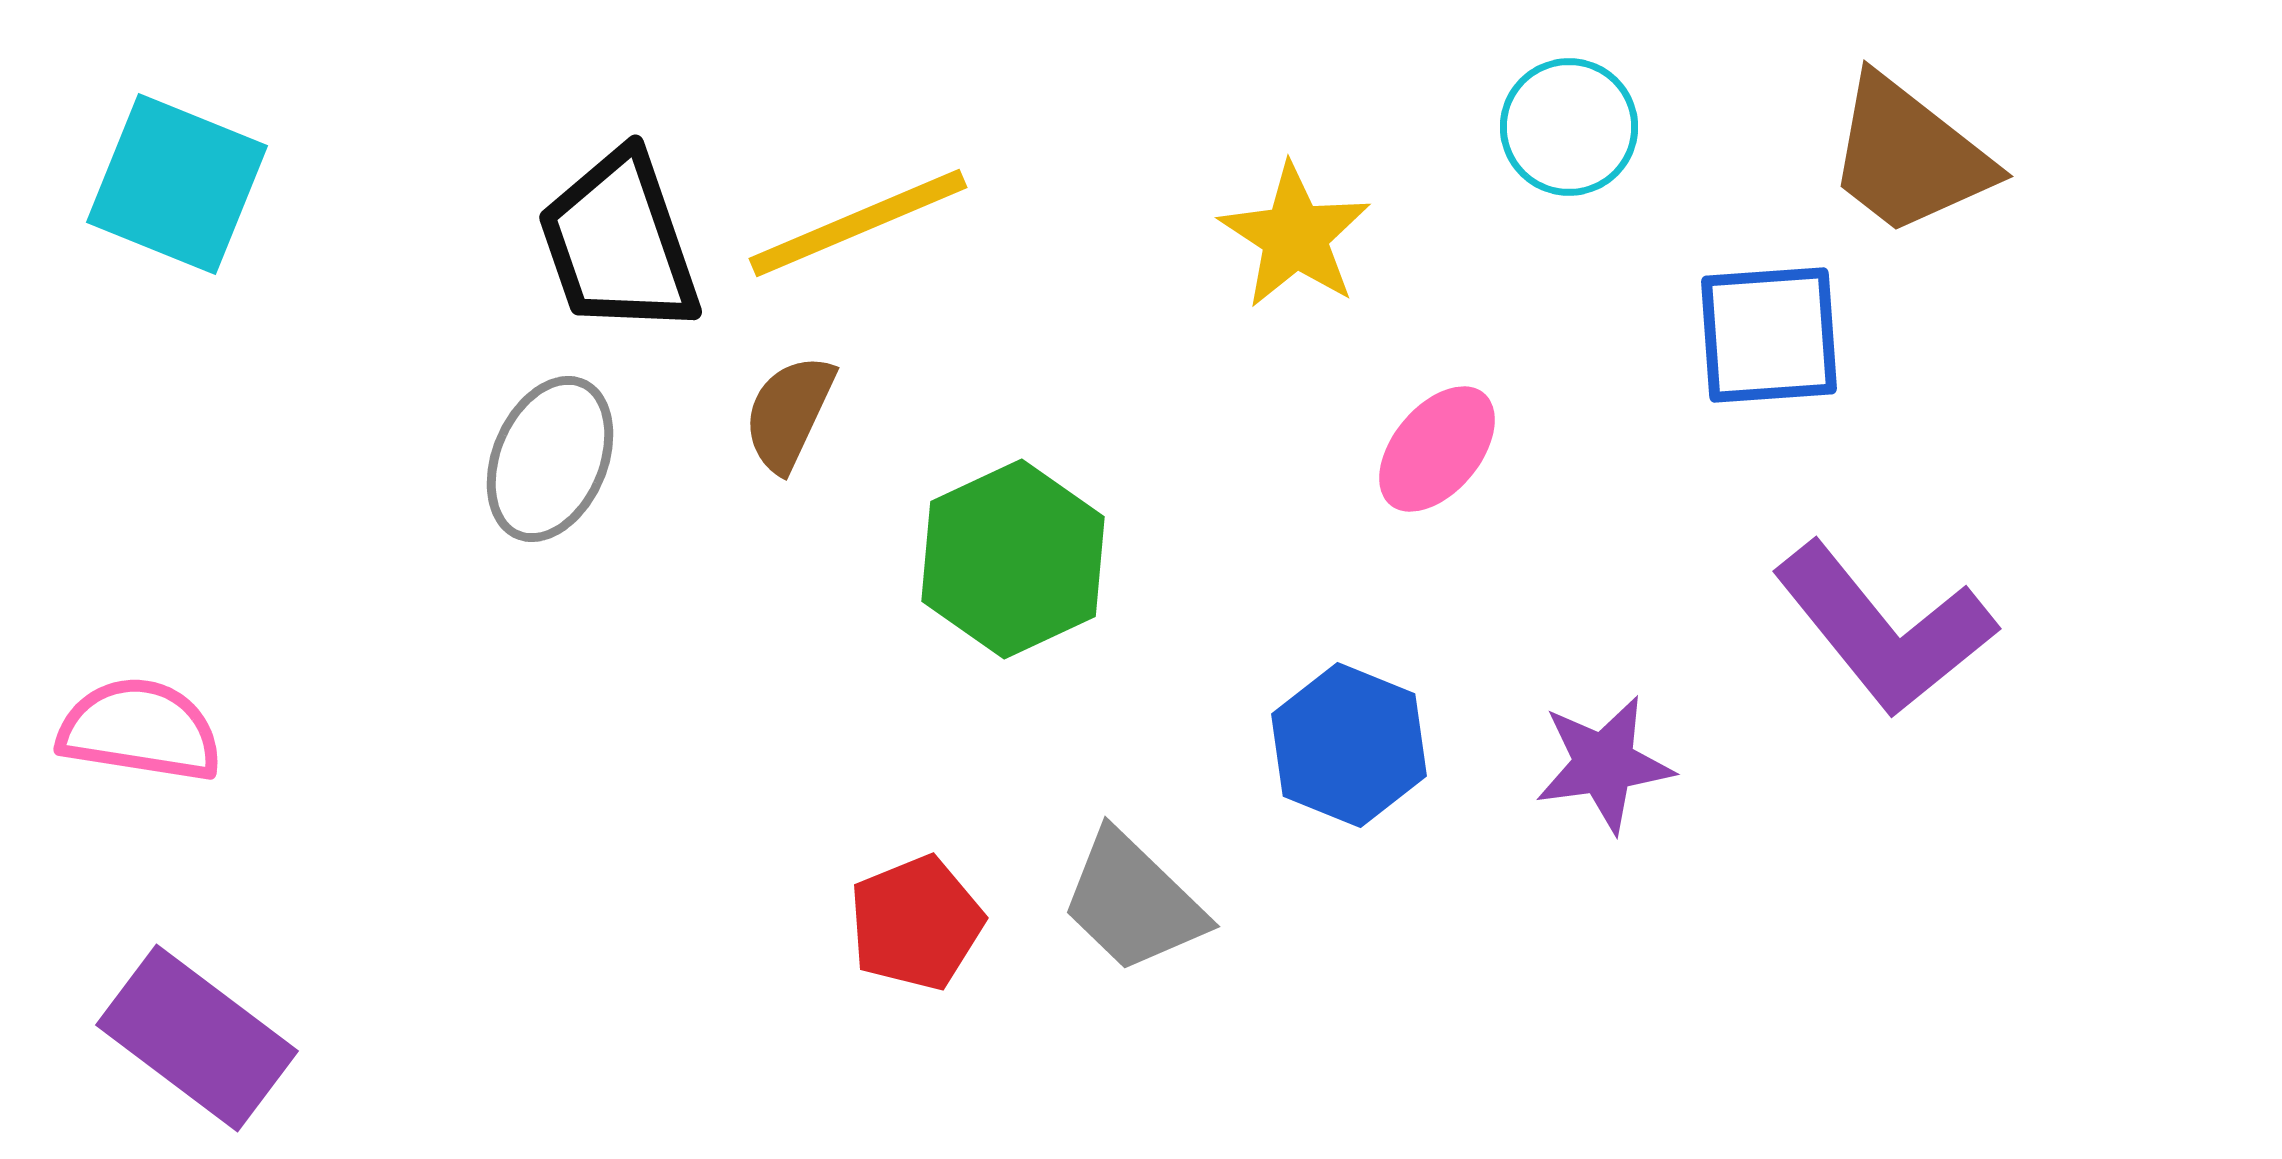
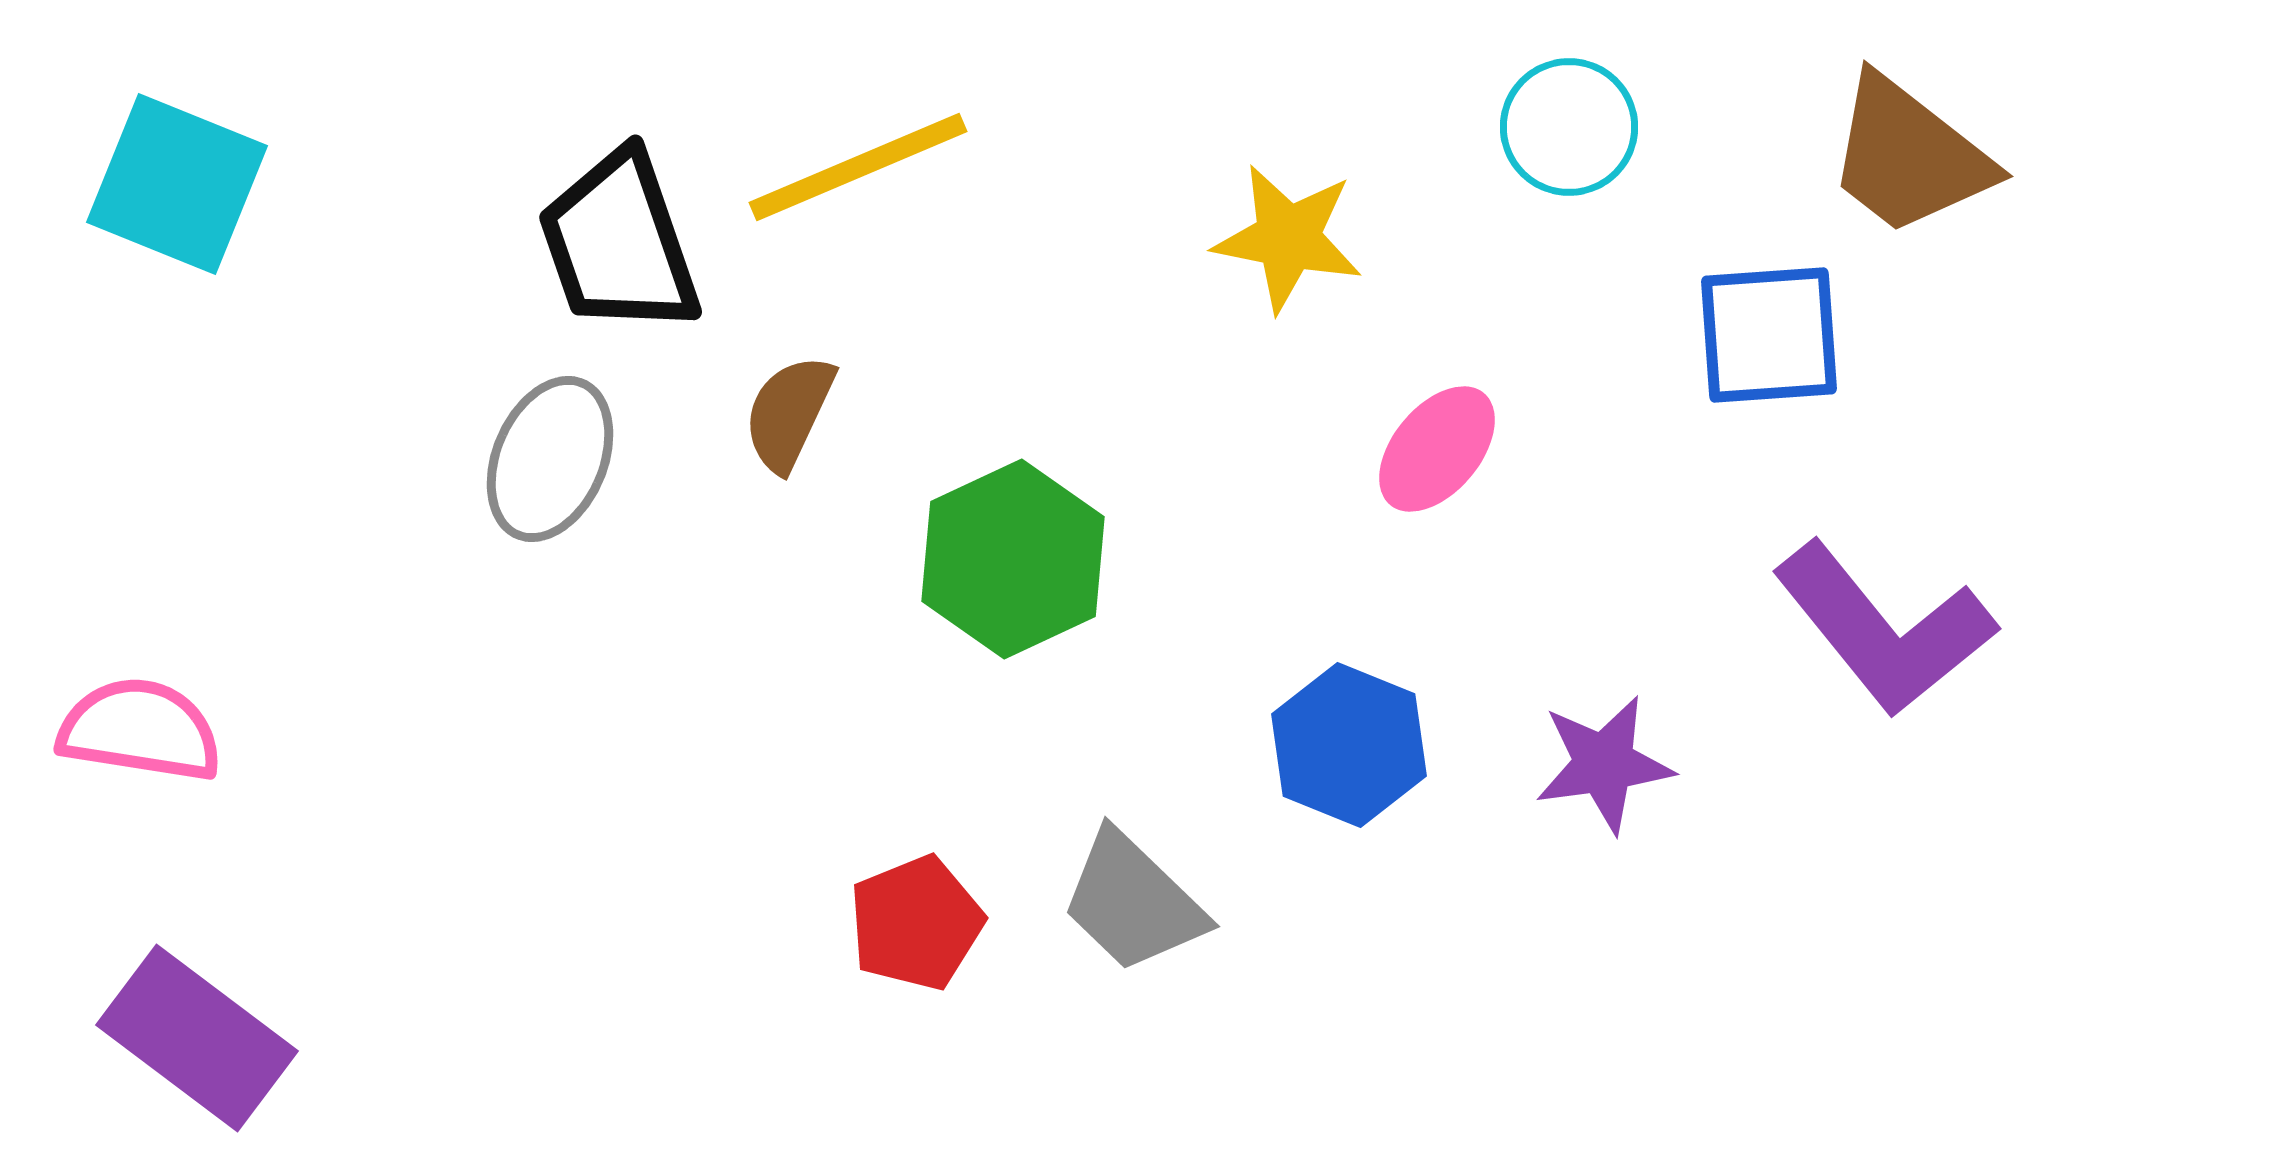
yellow line: moved 56 px up
yellow star: moved 7 px left, 2 px down; rotated 22 degrees counterclockwise
